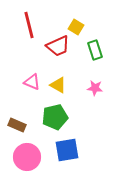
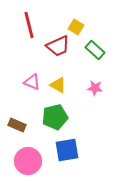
green rectangle: rotated 30 degrees counterclockwise
pink circle: moved 1 px right, 4 px down
